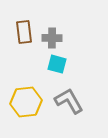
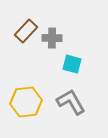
brown rectangle: moved 2 px right, 1 px up; rotated 50 degrees clockwise
cyan square: moved 15 px right
gray L-shape: moved 2 px right, 1 px down
